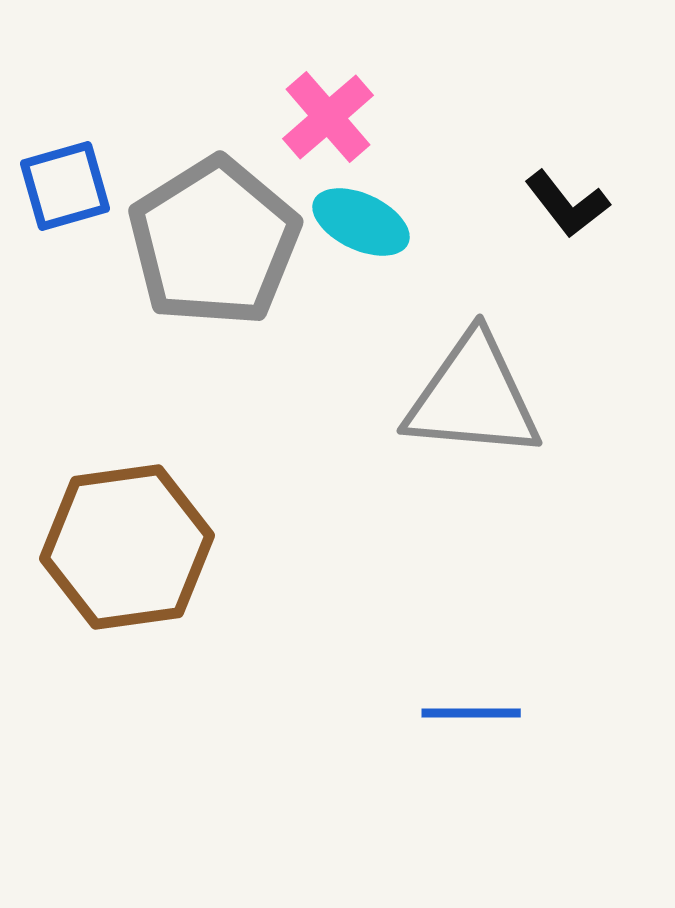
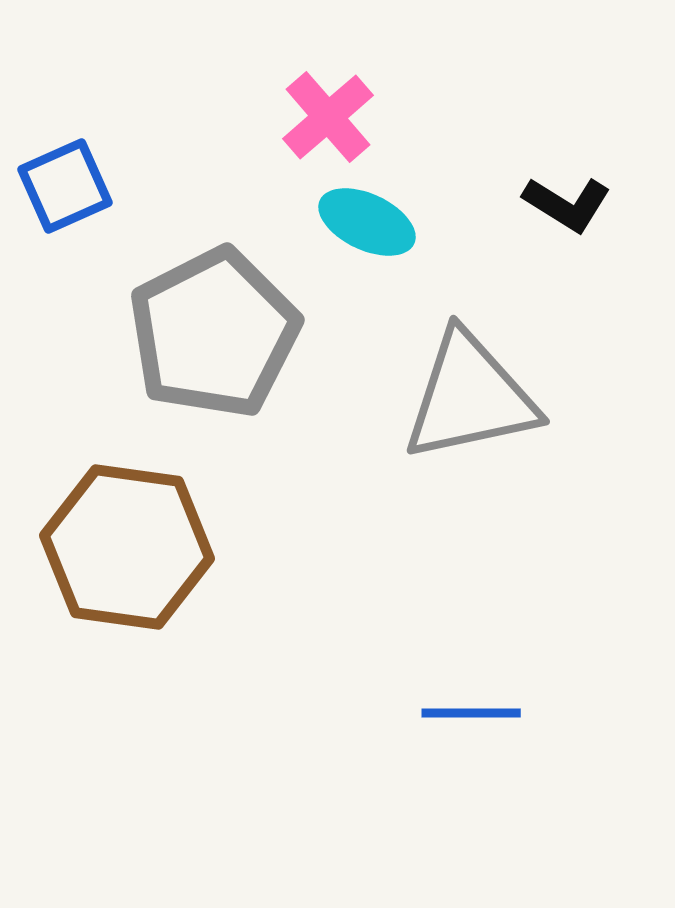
blue square: rotated 8 degrees counterclockwise
black L-shape: rotated 20 degrees counterclockwise
cyan ellipse: moved 6 px right
gray pentagon: moved 91 px down; rotated 5 degrees clockwise
gray triangle: moved 3 px left; rotated 17 degrees counterclockwise
brown hexagon: rotated 16 degrees clockwise
